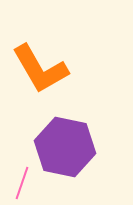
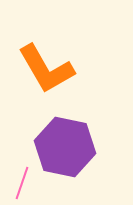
orange L-shape: moved 6 px right
